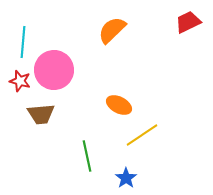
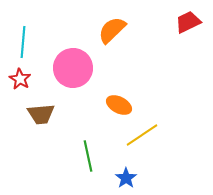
pink circle: moved 19 px right, 2 px up
red star: moved 2 px up; rotated 15 degrees clockwise
green line: moved 1 px right
